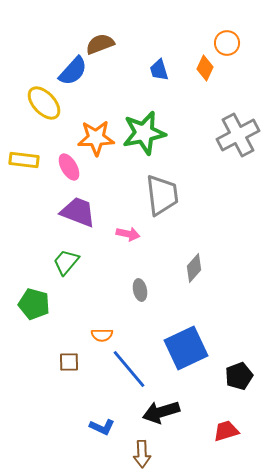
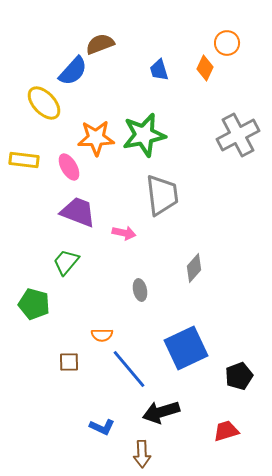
green star: moved 2 px down
pink arrow: moved 4 px left, 1 px up
